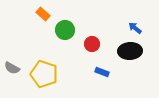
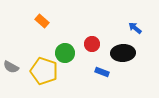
orange rectangle: moved 1 px left, 7 px down
green circle: moved 23 px down
black ellipse: moved 7 px left, 2 px down
gray semicircle: moved 1 px left, 1 px up
yellow pentagon: moved 3 px up
